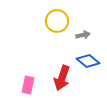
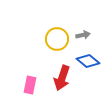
yellow circle: moved 18 px down
pink rectangle: moved 2 px right
